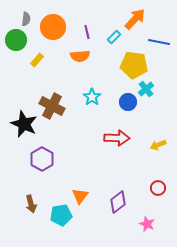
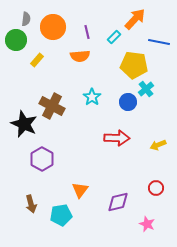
red circle: moved 2 px left
orange triangle: moved 6 px up
purple diamond: rotated 25 degrees clockwise
